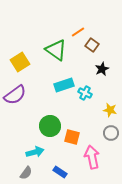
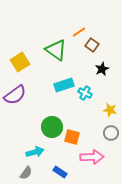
orange line: moved 1 px right
green circle: moved 2 px right, 1 px down
pink arrow: rotated 100 degrees clockwise
